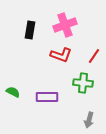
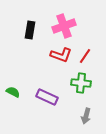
pink cross: moved 1 px left, 1 px down
red line: moved 9 px left
green cross: moved 2 px left
purple rectangle: rotated 25 degrees clockwise
gray arrow: moved 3 px left, 4 px up
